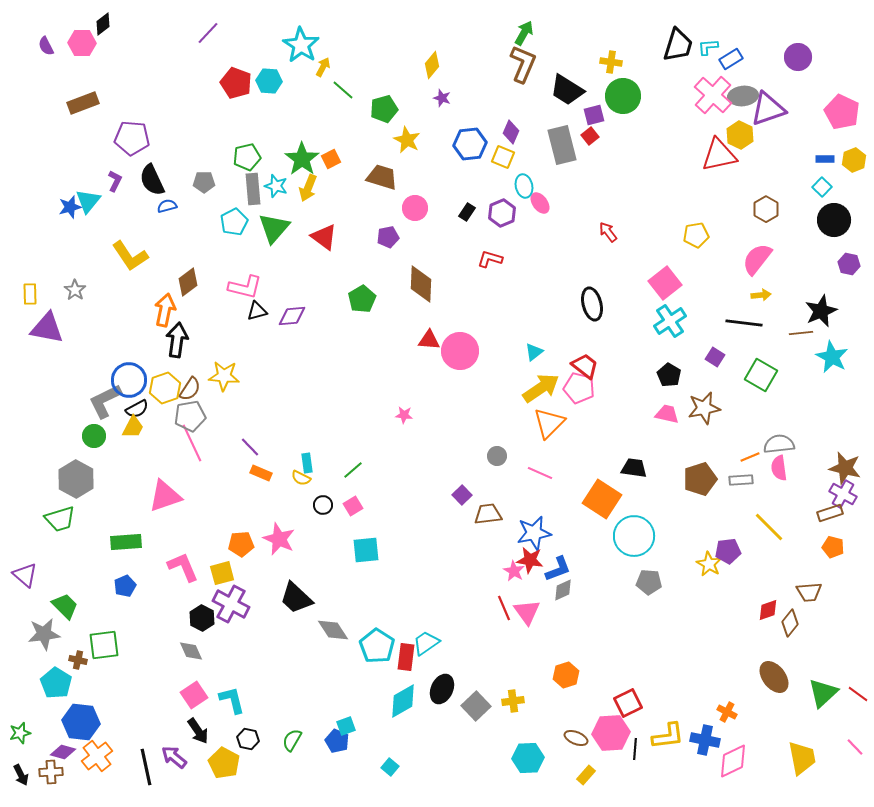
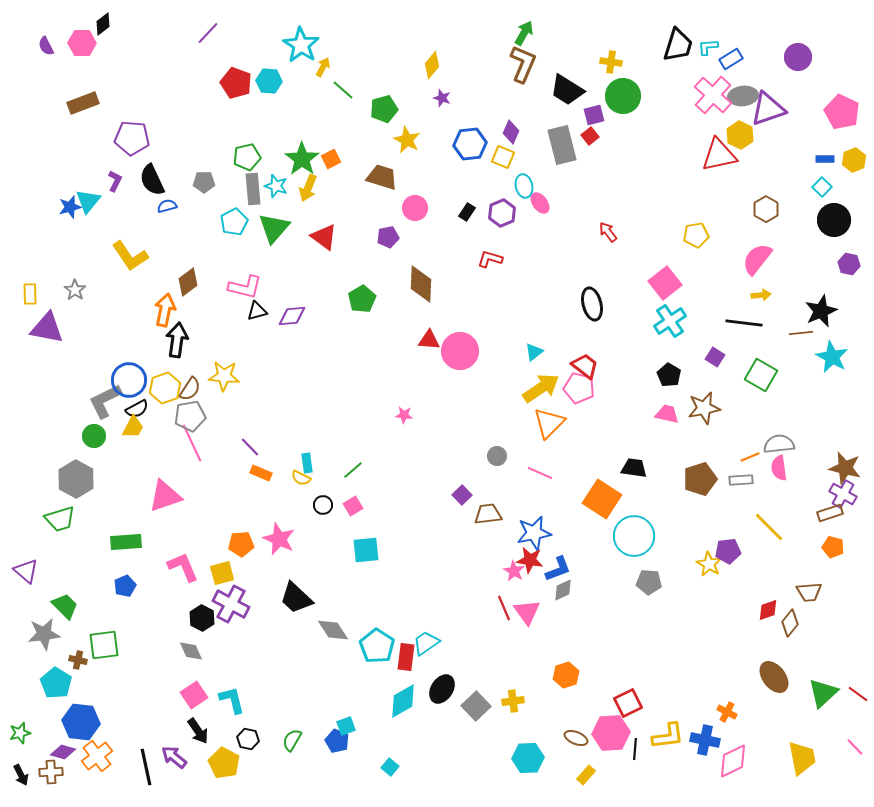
purple triangle at (25, 575): moved 1 px right, 4 px up
black ellipse at (442, 689): rotated 8 degrees clockwise
